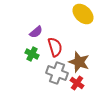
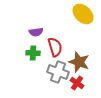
purple semicircle: rotated 32 degrees clockwise
green cross: moved 1 px right, 1 px up; rotated 24 degrees counterclockwise
gray cross: moved 1 px right, 1 px up
